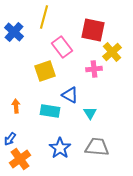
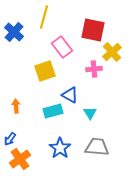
cyan rectangle: moved 3 px right; rotated 24 degrees counterclockwise
